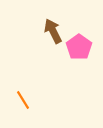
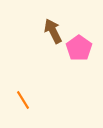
pink pentagon: moved 1 px down
